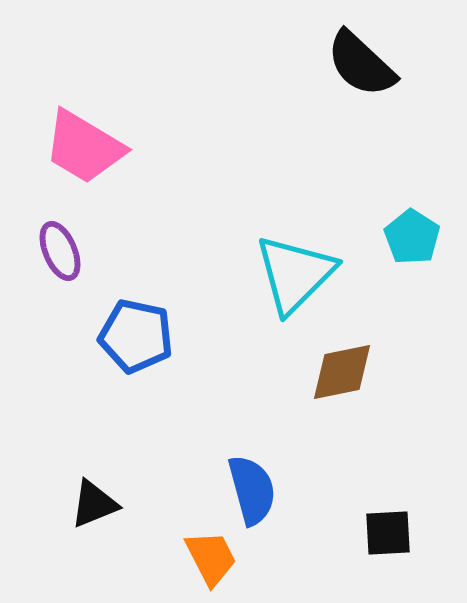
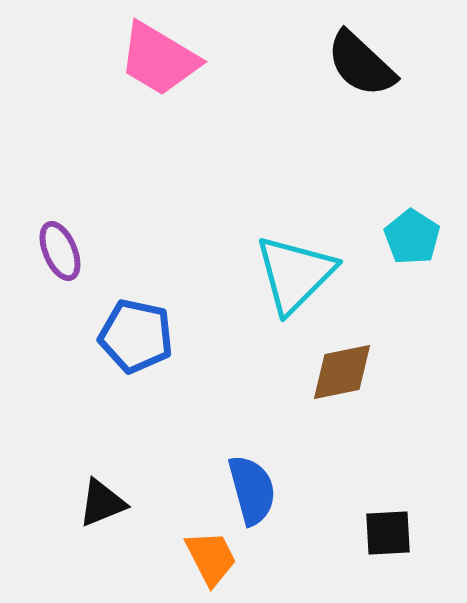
pink trapezoid: moved 75 px right, 88 px up
black triangle: moved 8 px right, 1 px up
